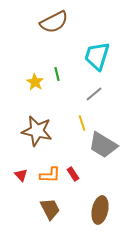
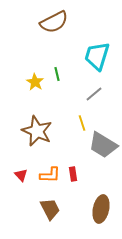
brown star: rotated 12 degrees clockwise
red rectangle: rotated 24 degrees clockwise
brown ellipse: moved 1 px right, 1 px up
